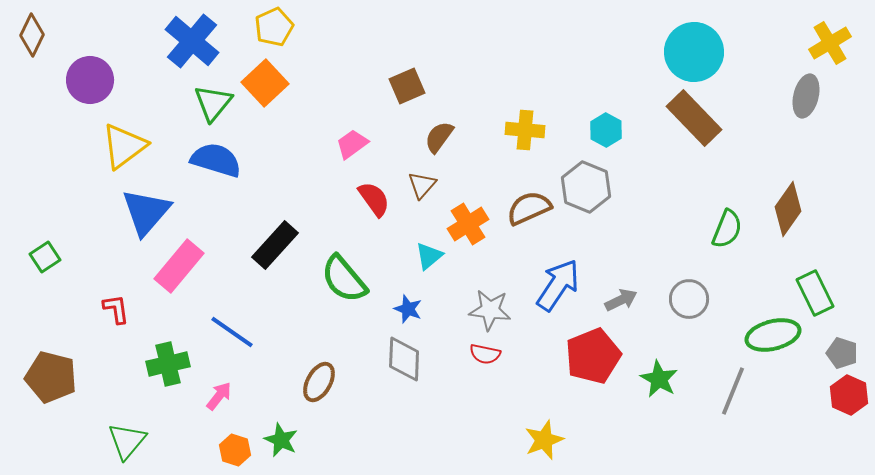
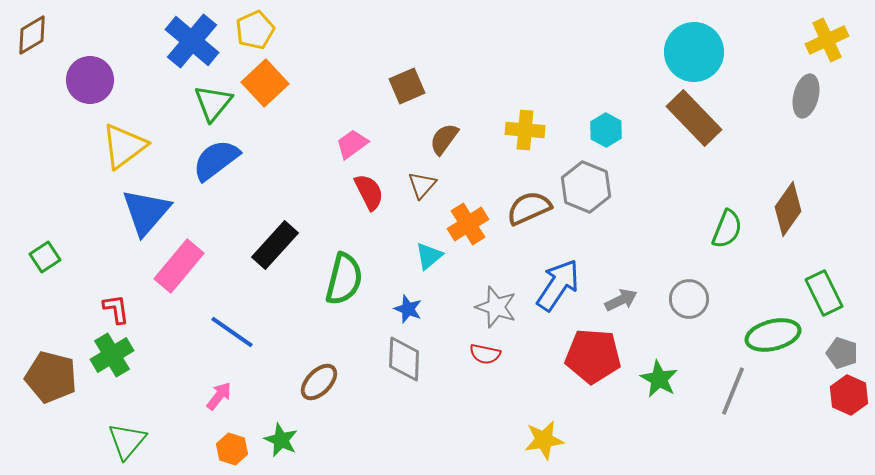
yellow pentagon at (274, 27): moved 19 px left, 3 px down
brown diamond at (32, 35): rotated 33 degrees clockwise
yellow cross at (830, 43): moved 3 px left, 3 px up; rotated 6 degrees clockwise
brown semicircle at (439, 137): moved 5 px right, 2 px down
blue semicircle at (216, 160): rotated 54 degrees counterclockwise
red semicircle at (374, 199): moved 5 px left, 7 px up; rotated 9 degrees clockwise
green semicircle at (344, 279): rotated 126 degrees counterclockwise
green rectangle at (815, 293): moved 9 px right
gray star at (490, 310): moved 6 px right, 3 px up; rotated 12 degrees clockwise
red pentagon at (593, 356): rotated 26 degrees clockwise
green cross at (168, 364): moved 56 px left, 9 px up; rotated 18 degrees counterclockwise
brown ellipse at (319, 382): rotated 15 degrees clockwise
yellow star at (544, 440): rotated 12 degrees clockwise
orange hexagon at (235, 450): moved 3 px left, 1 px up
